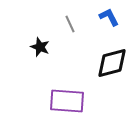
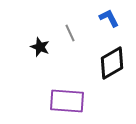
blue L-shape: moved 1 px down
gray line: moved 9 px down
black diamond: rotated 16 degrees counterclockwise
